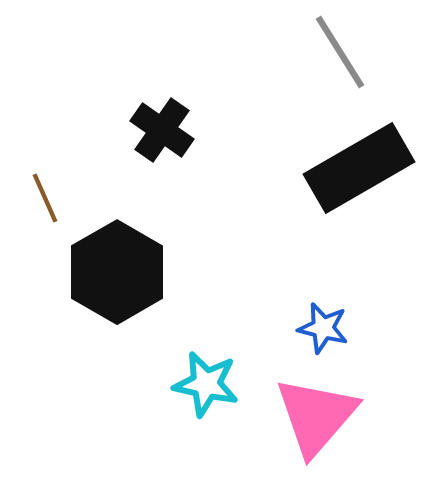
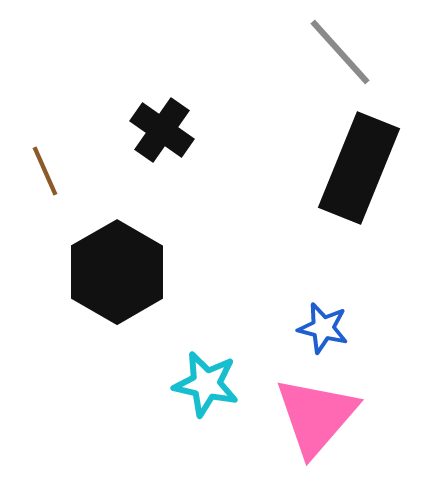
gray line: rotated 10 degrees counterclockwise
black rectangle: rotated 38 degrees counterclockwise
brown line: moved 27 px up
